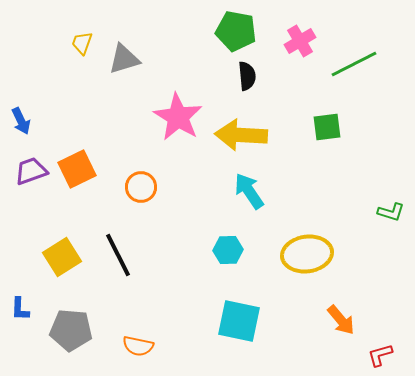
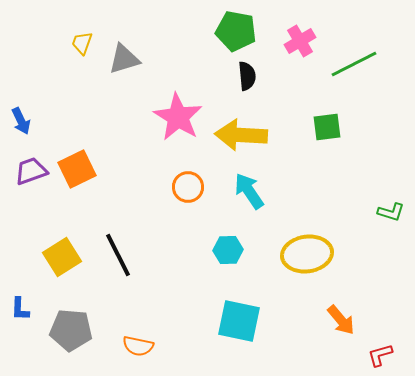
orange circle: moved 47 px right
